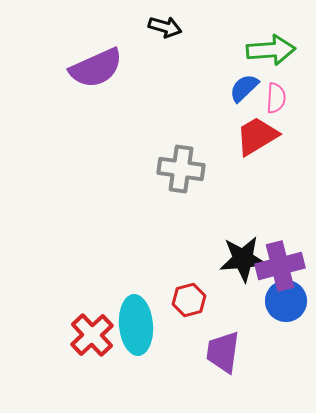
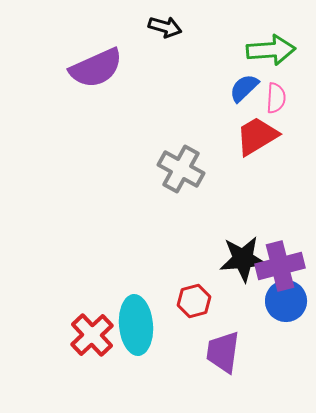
gray cross: rotated 21 degrees clockwise
red hexagon: moved 5 px right, 1 px down
